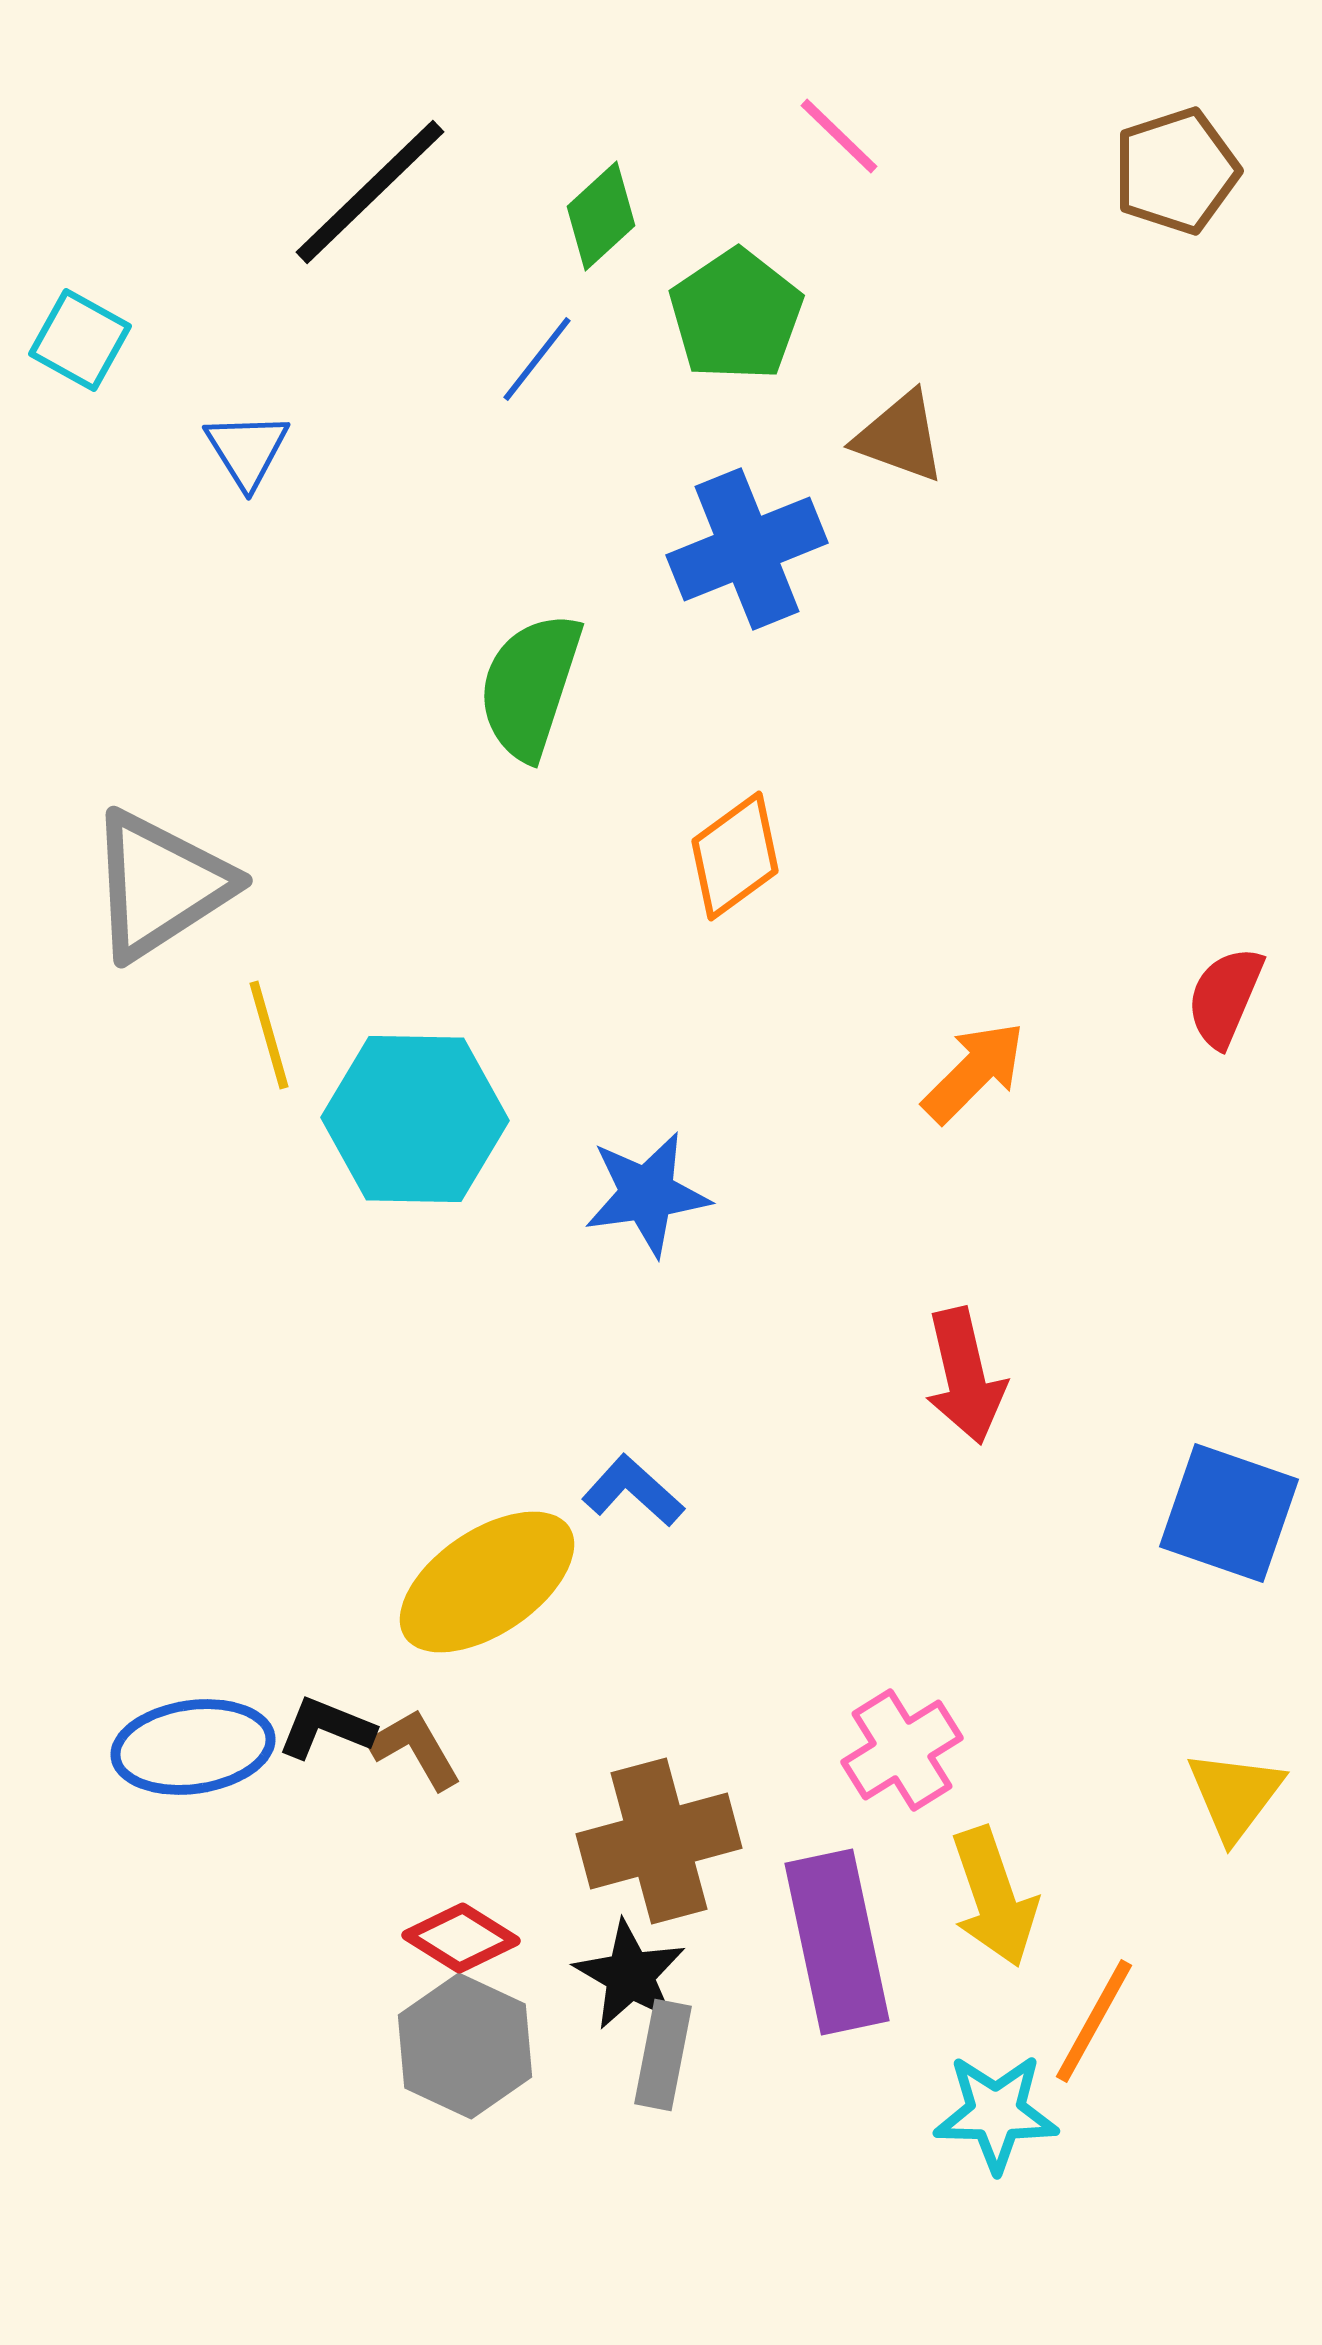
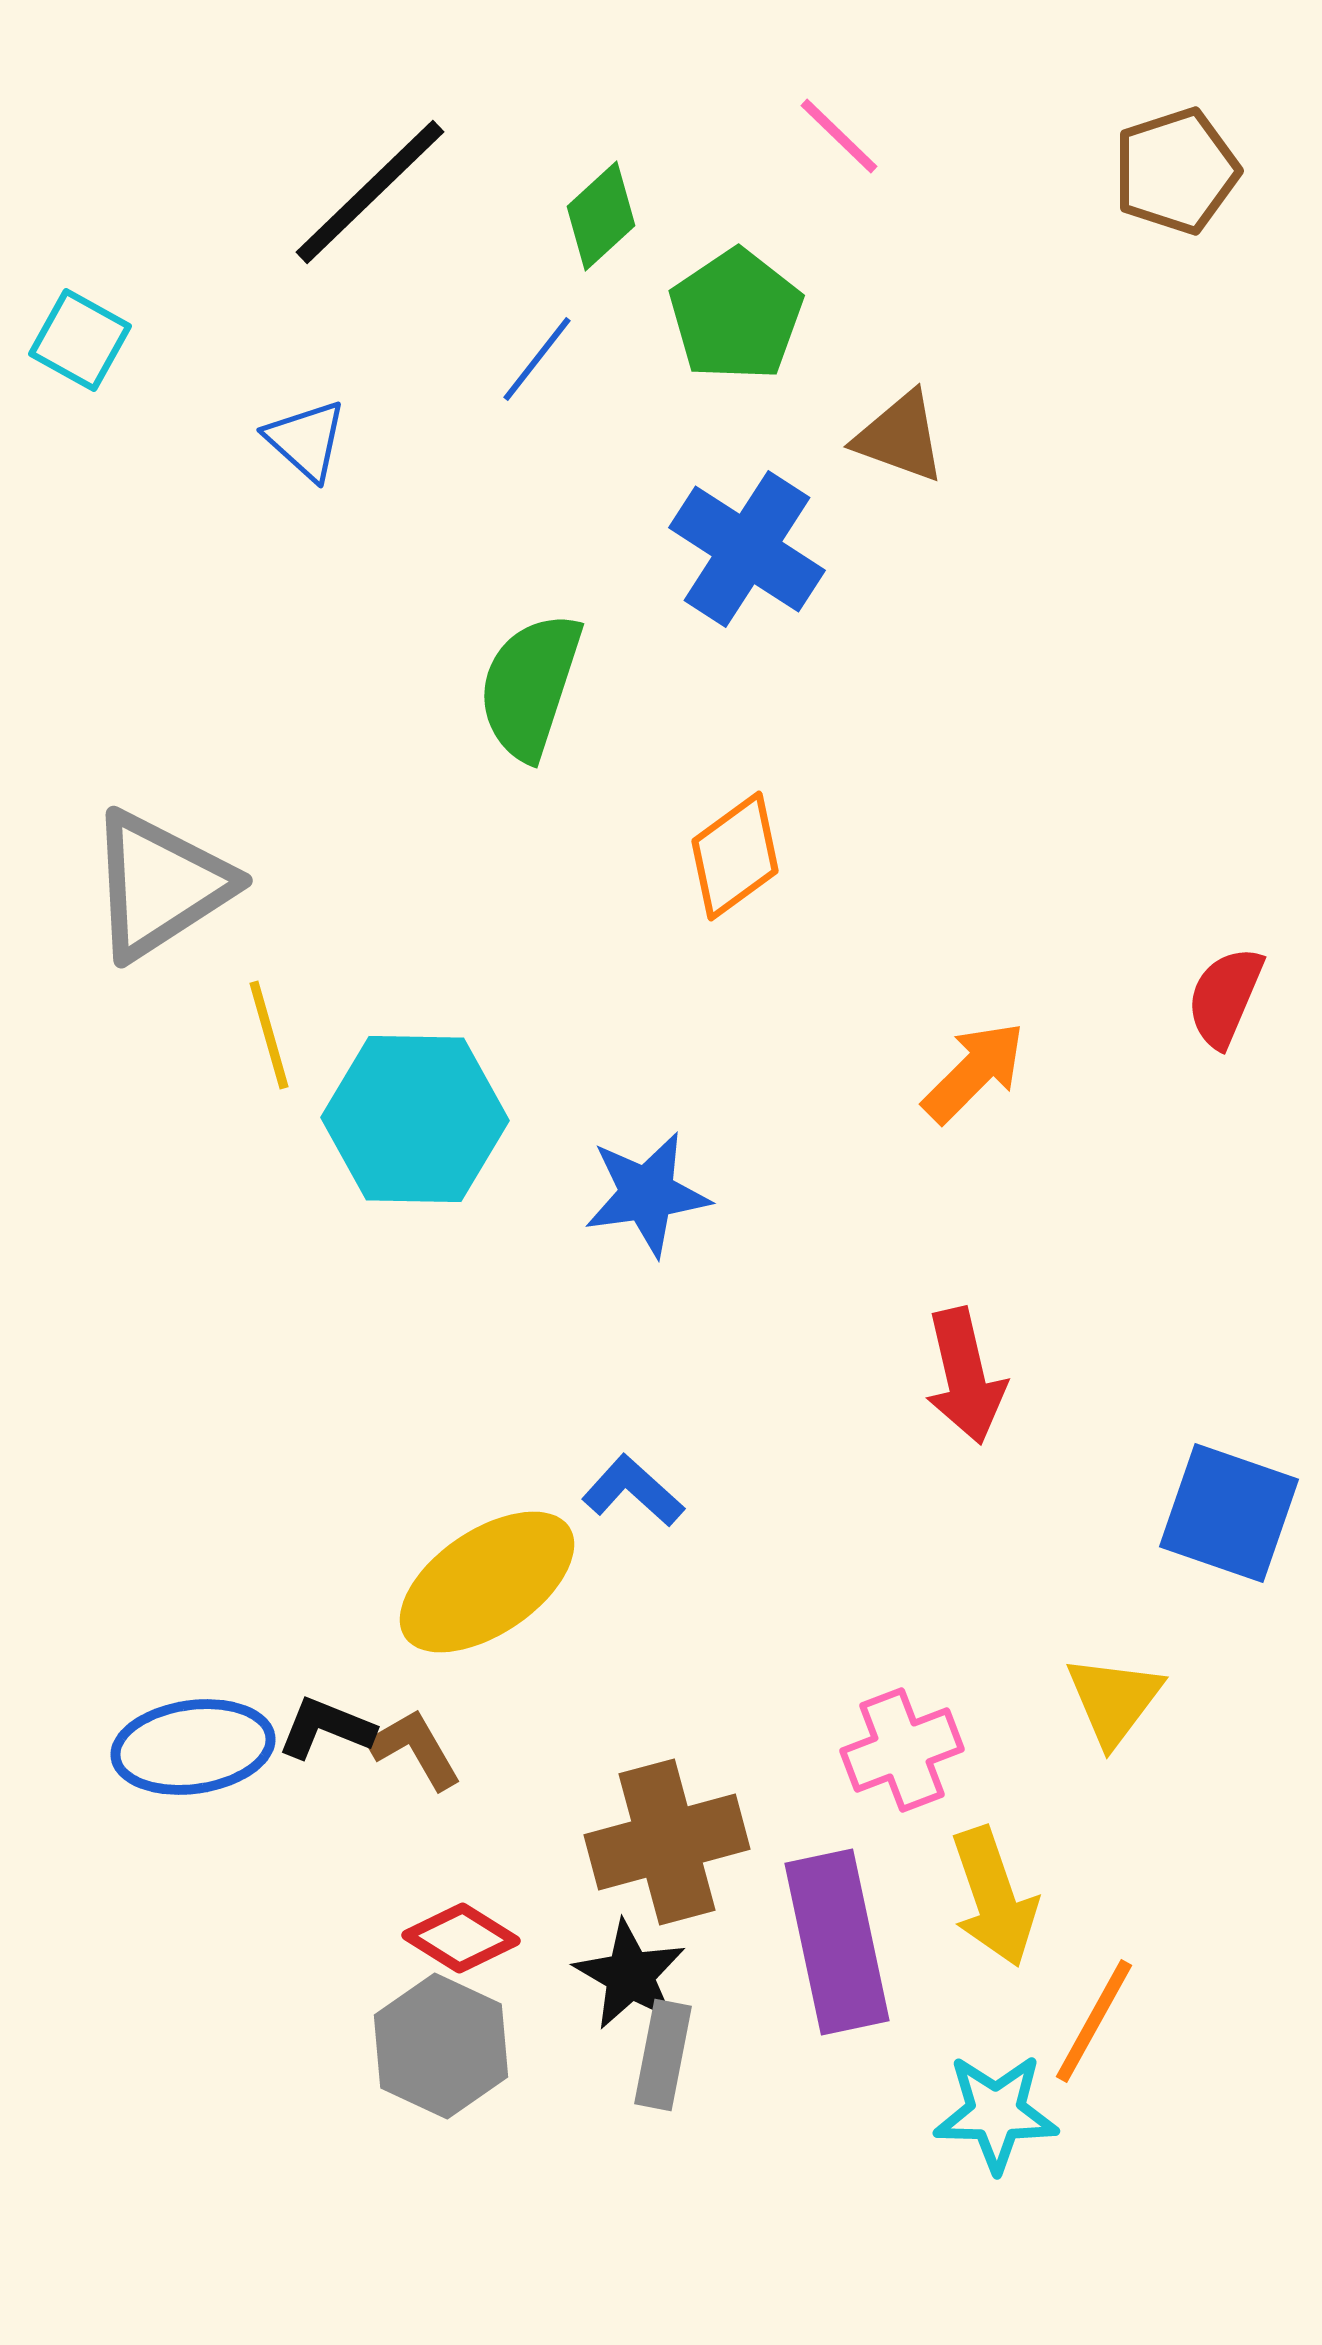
blue triangle: moved 59 px right, 10 px up; rotated 16 degrees counterclockwise
blue cross: rotated 35 degrees counterclockwise
pink cross: rotated 11 degrees clockwise
yellow triangle: moved 121 px left, 95 px up
brown cross: moved 8 px right, 1 px down
gray hexagon: moved 24 px left
